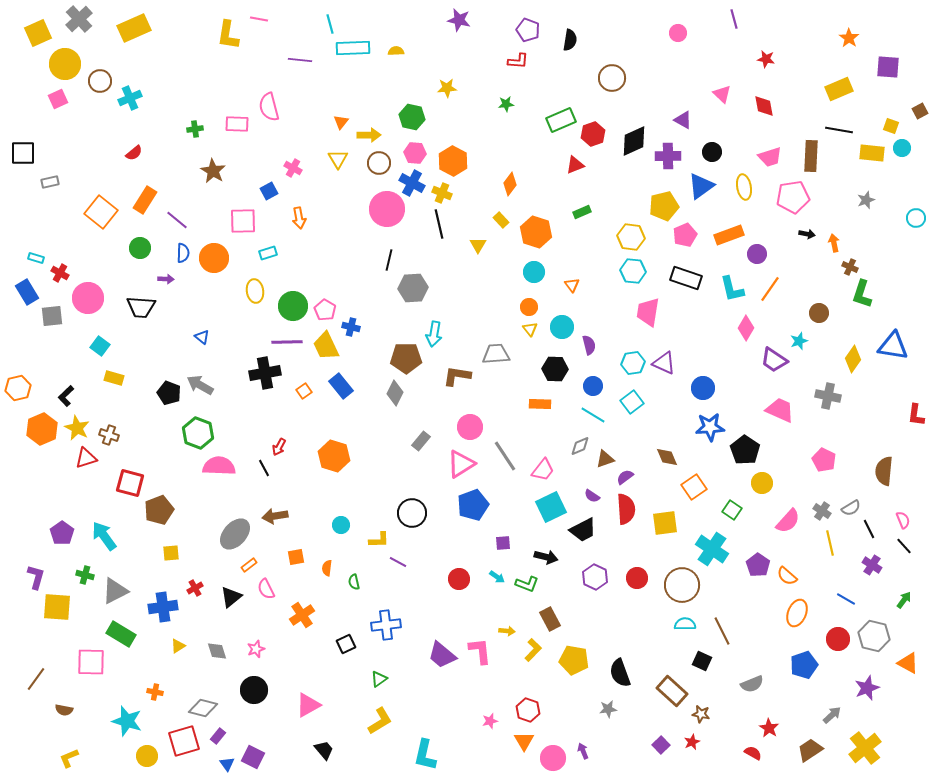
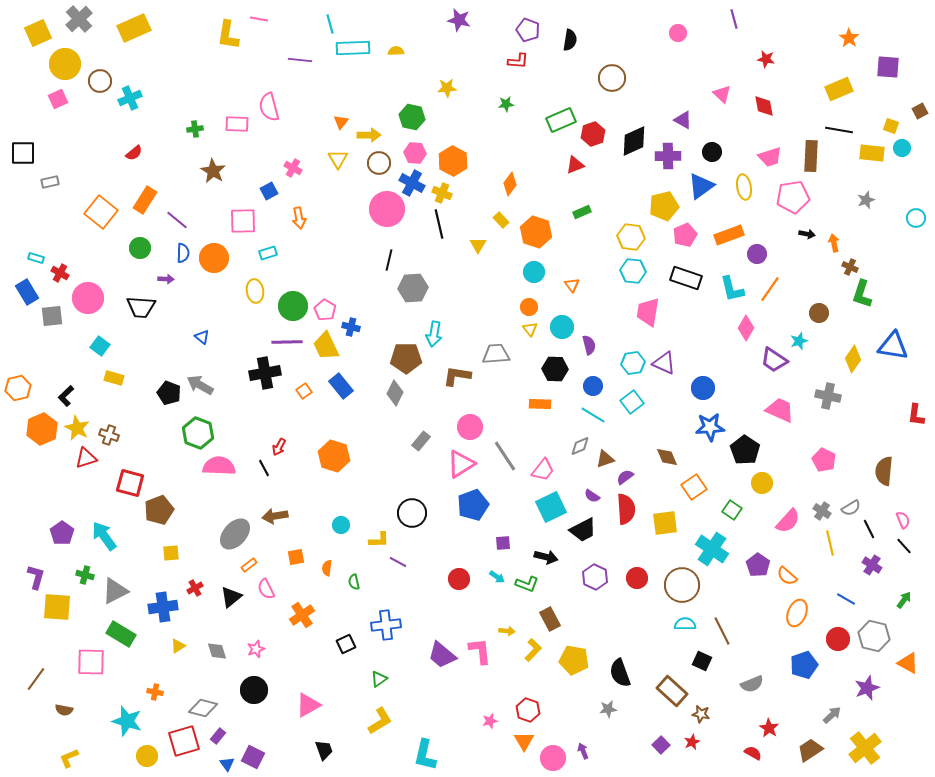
black trapezoid at (324, 750): rotated 20 degrees clockwise
